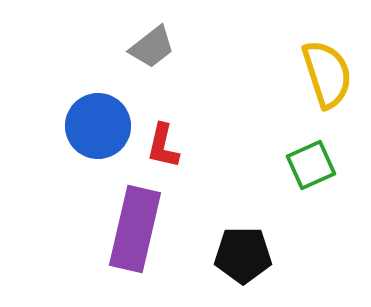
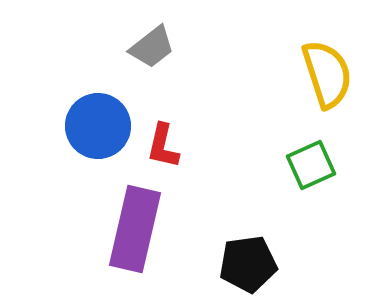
black pentagon: moved 5 px right, 9 px down; rotated 8 degrees counterclockwise
